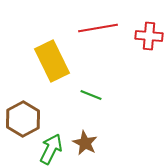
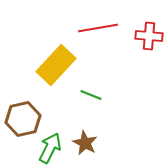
yellow rectangle: moved 4 px right, 4 px down; rotated 69 degrees clockwise
brown hexagon: rotated 16 degrees clockwise
green arrow: moved 1 px left, 1 px up
